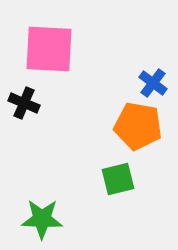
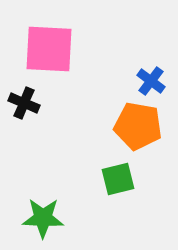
blue cross: moved 2 px left, 2 px up
green star: moved 1 px right, 1 px up
